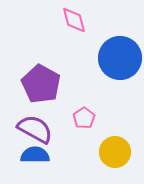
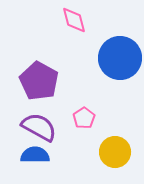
purple pentagon: moved 2 px left, 3 px up
purple semicircle: moved 4 px right, 2 px up
